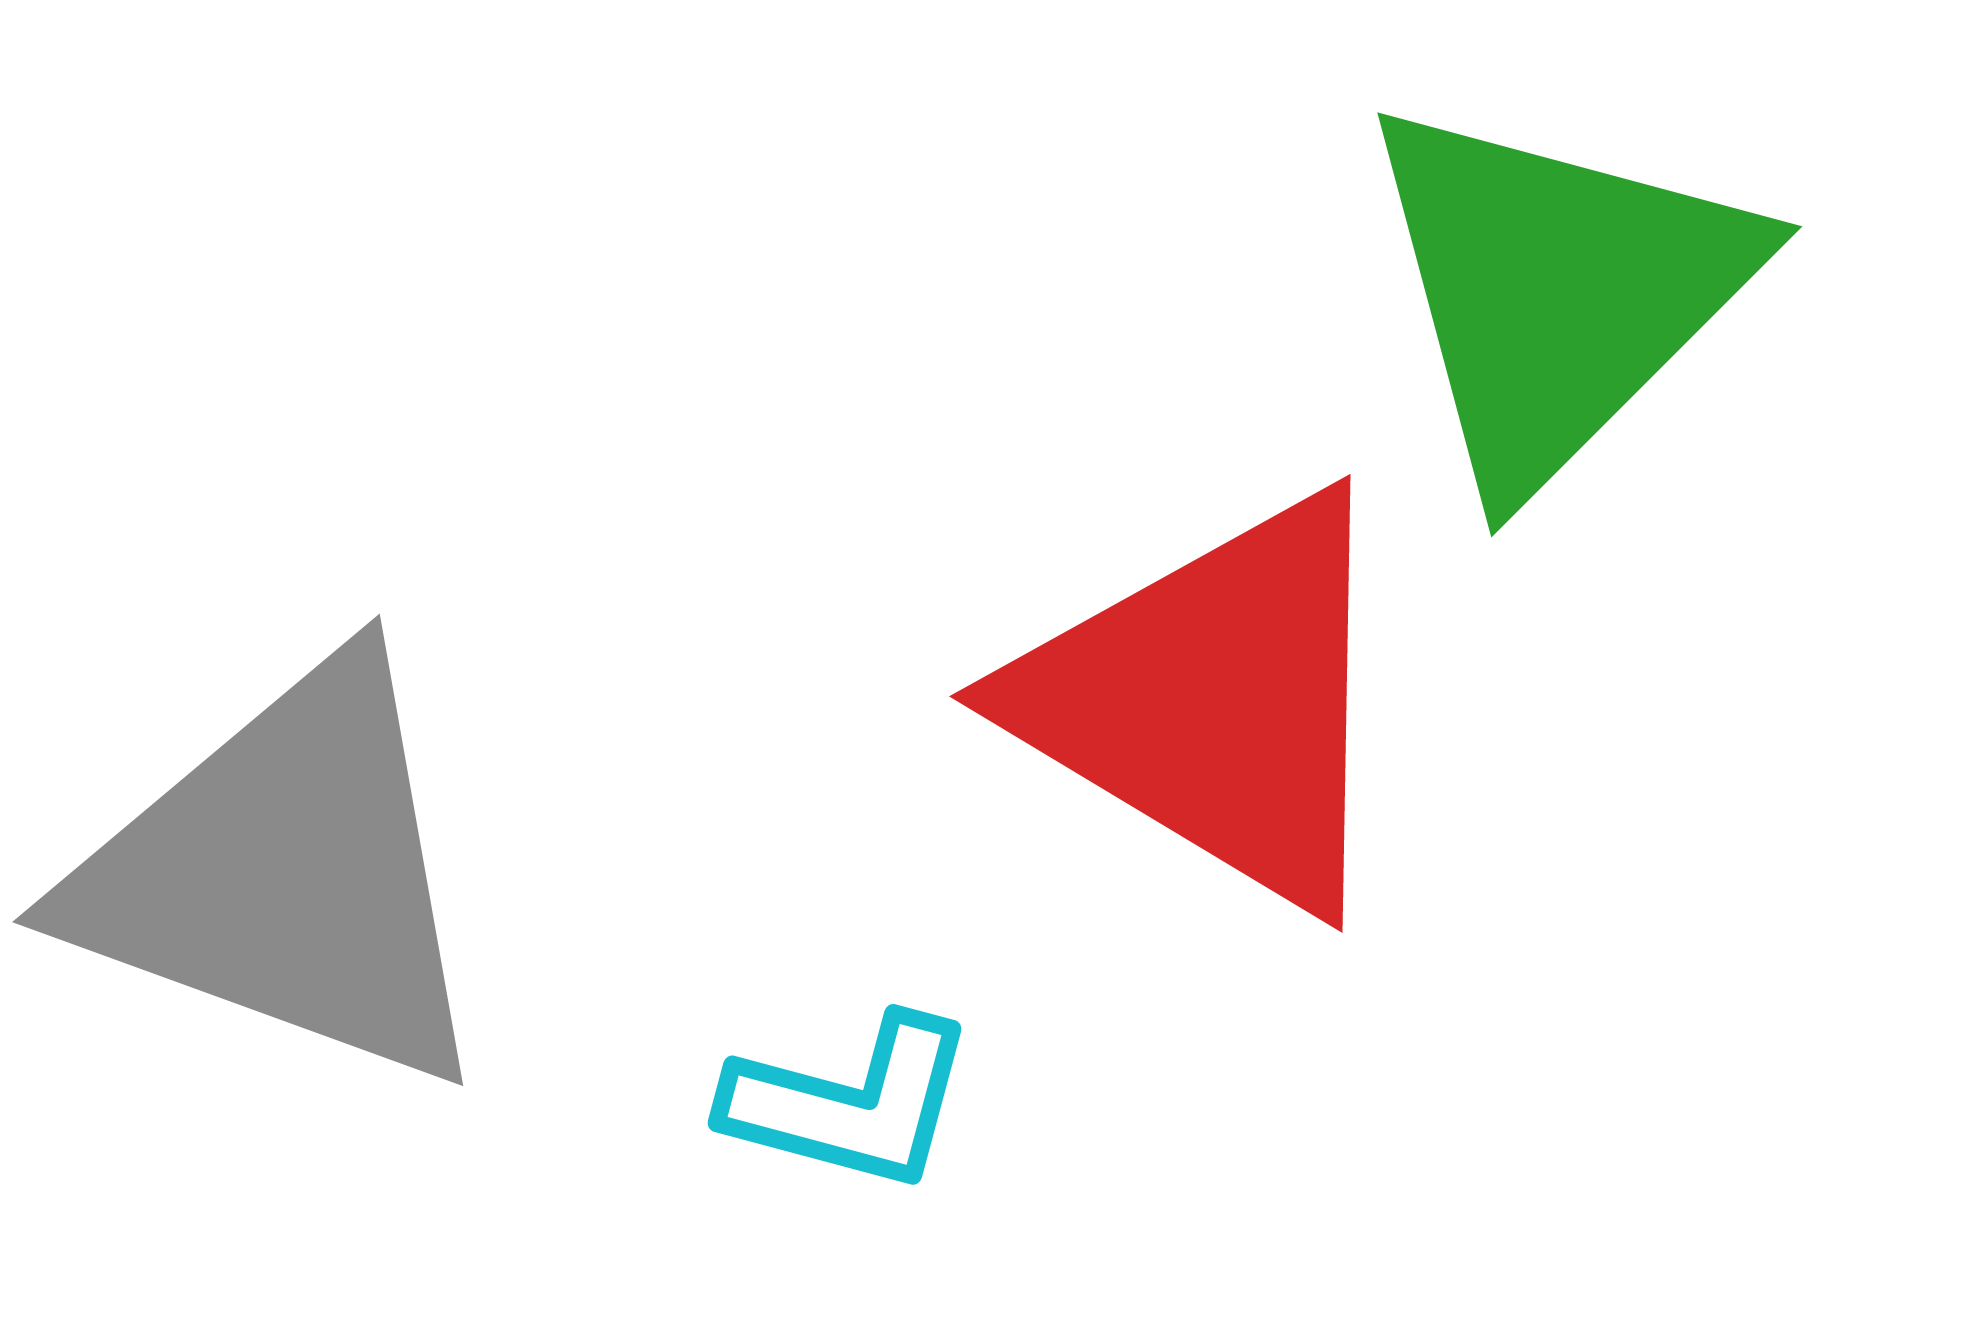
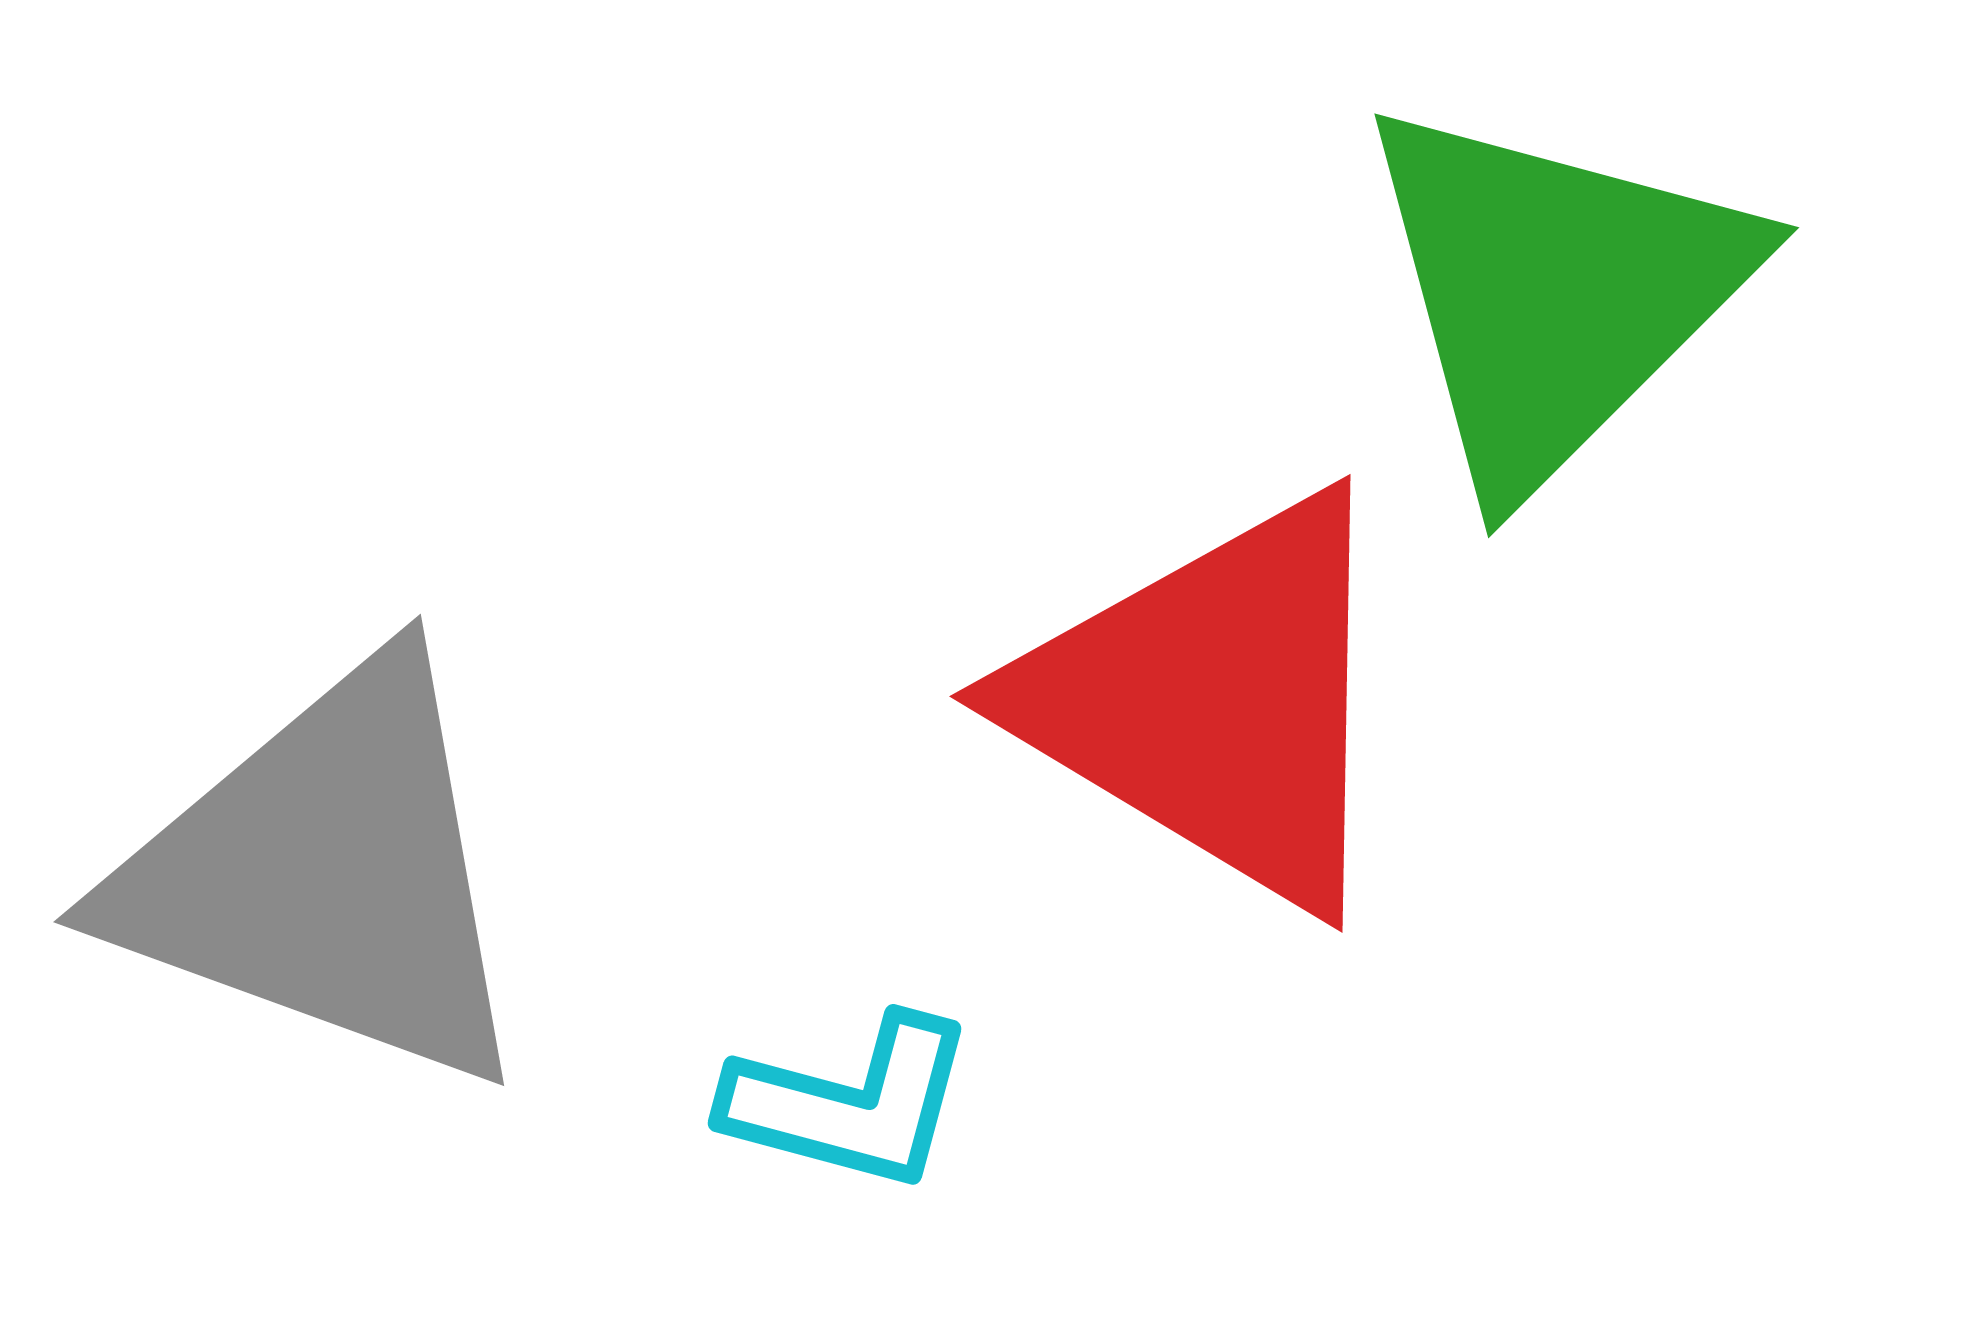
green triangle: moved 3 px left, 1 px down
gray triangle: moved 41 px right
